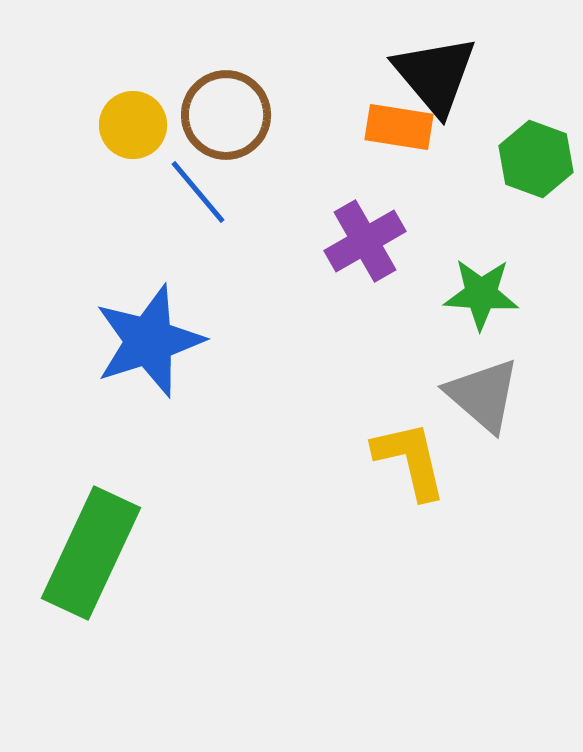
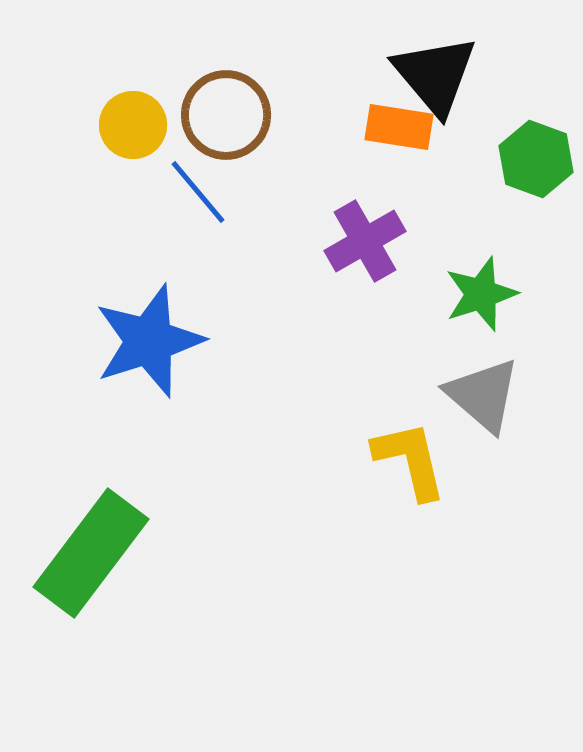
green star: rotated 22 degrees counterclockwise
green rectangle: rotated 12 degrees clockwise
